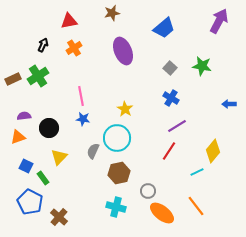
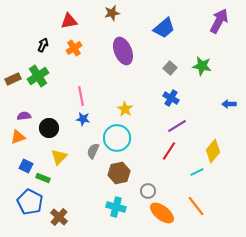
green rectangle: rotated 32 degrees counterclockwise
